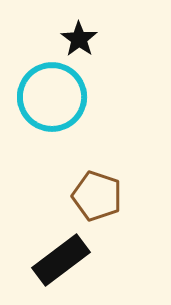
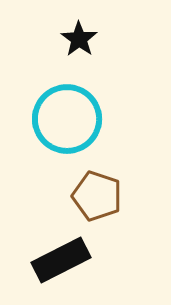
cyan circle: moved 15 px right, 22 px down
black rectangle: rotated 10 degrees clockwise
